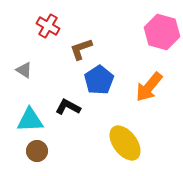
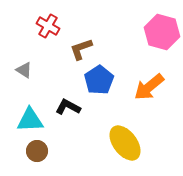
orange arrow: rotated 12 degrees clockwise
